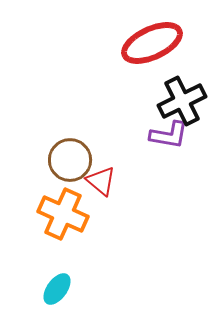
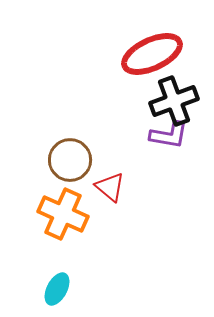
red ellipse: moved 11 px down
black cross: moved 8 px left; rotated 6 degrees clockwise
red triangle: moved 9 px right, 6 px down
cyan ellipse: rotated 8 degrees counterclockwise
